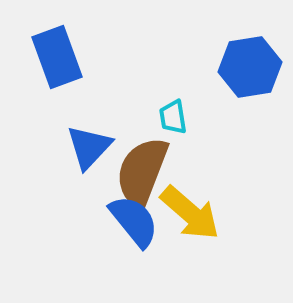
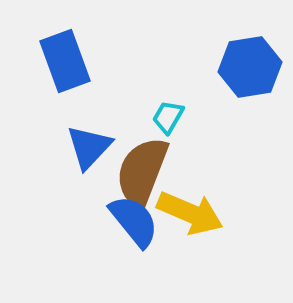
blue rectangle: moved 8 px right, 4 px down
cyan trapezoid: moved 5 px left; rotated 39 degrees clockwise
yellow arrow: rotated 18 degrees counterclockwise
